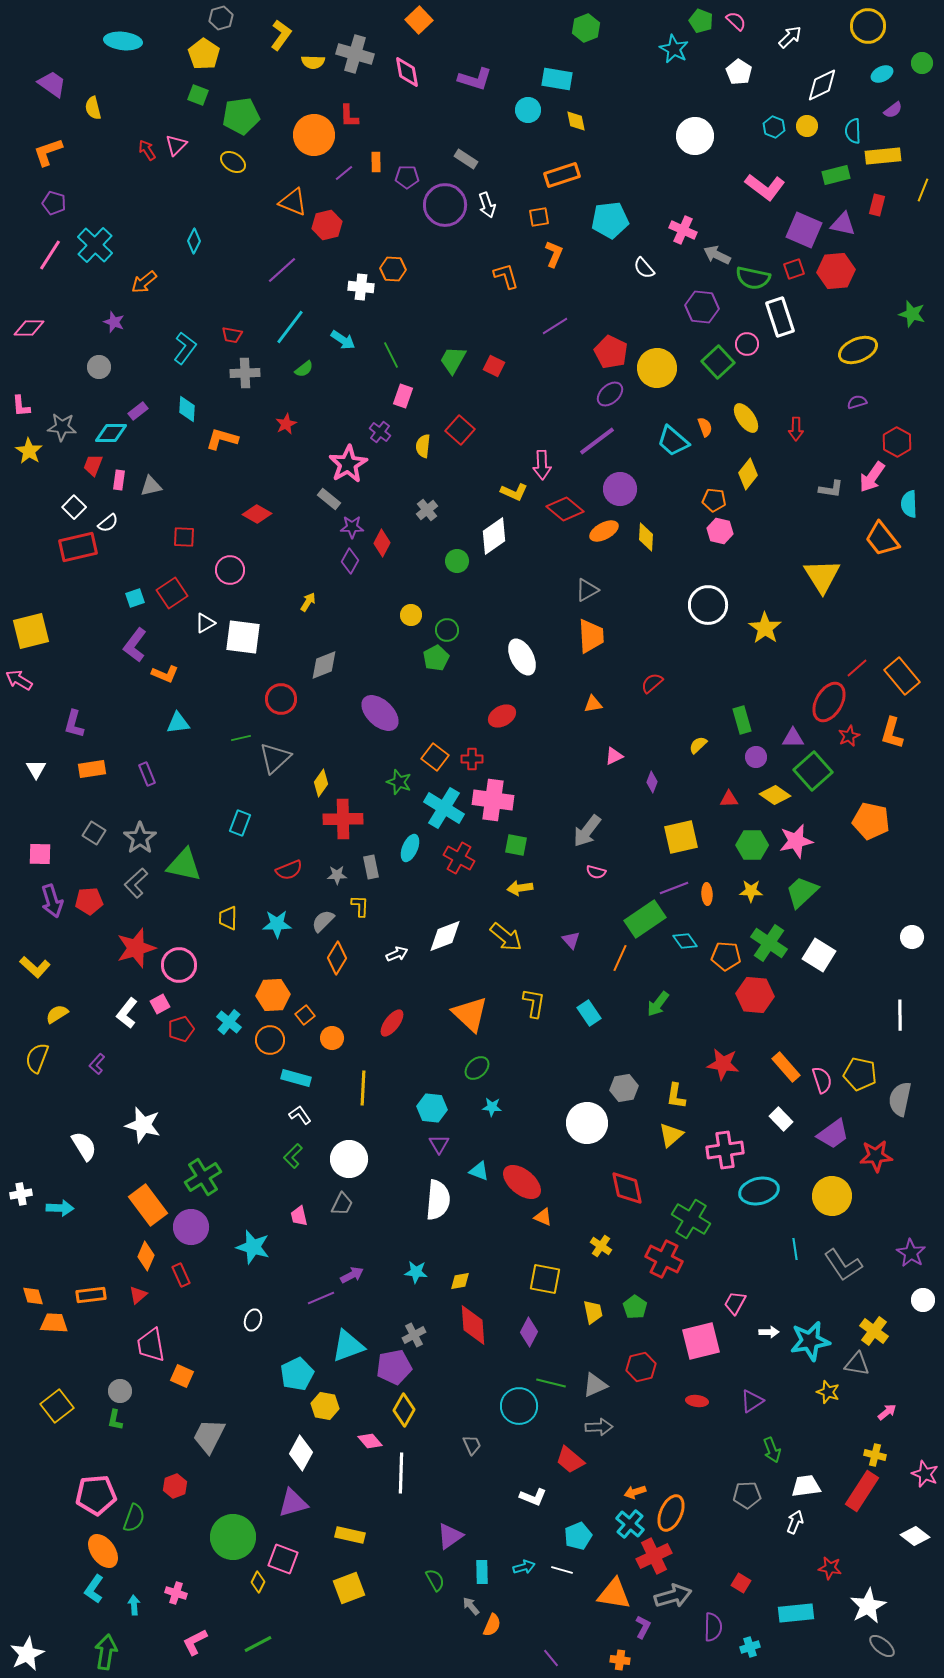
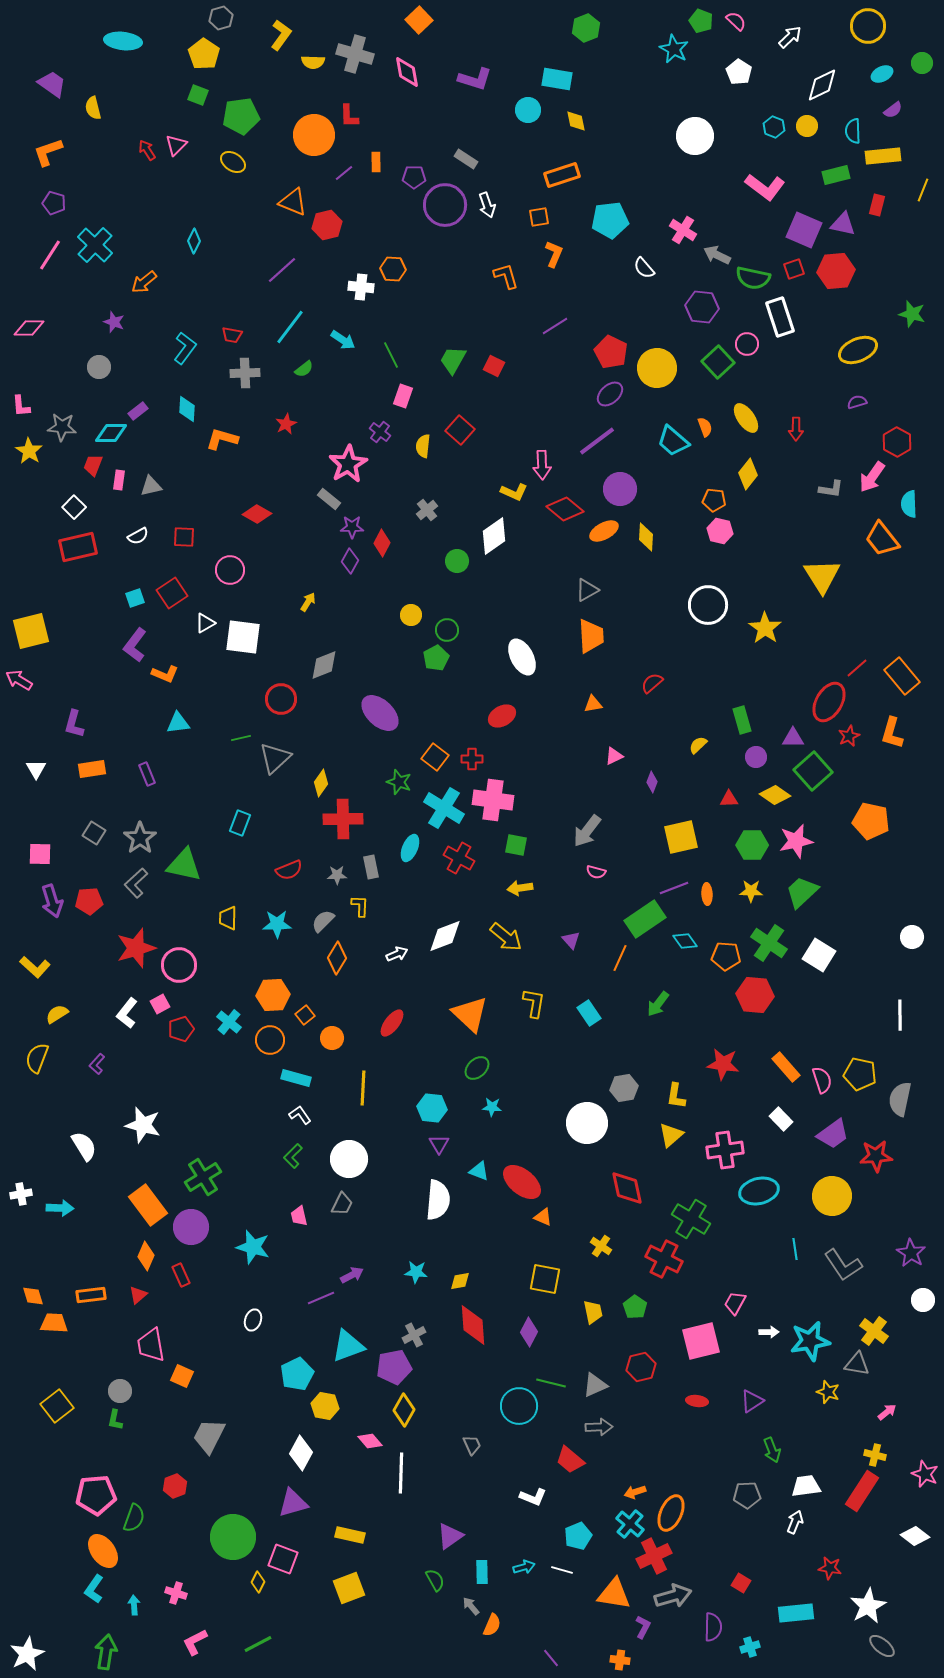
purple pentagon at (407, 177): moved 7 px right
pink cross at (683, 230): rotated 8 degrees clockwise
white semicircle at (108, 523): moved 30 px right, 13 px down; rotated 10 degrees clockwise
